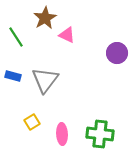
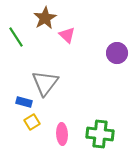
pink triangle: rotated 18 degrees clockwise
blue rectangle: moved 11 px right, 26 px down
gray triangle: moved 3 px down
